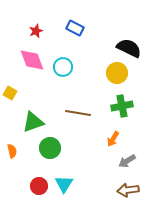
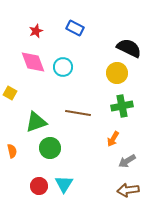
pink diamond: moved 1 px right, 2 px down
green triangle: moved 3 px right
